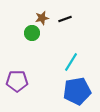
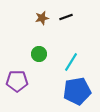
black line: moved 1 px right, 2 px up
green circle: moved 7 px right, 21 px down
